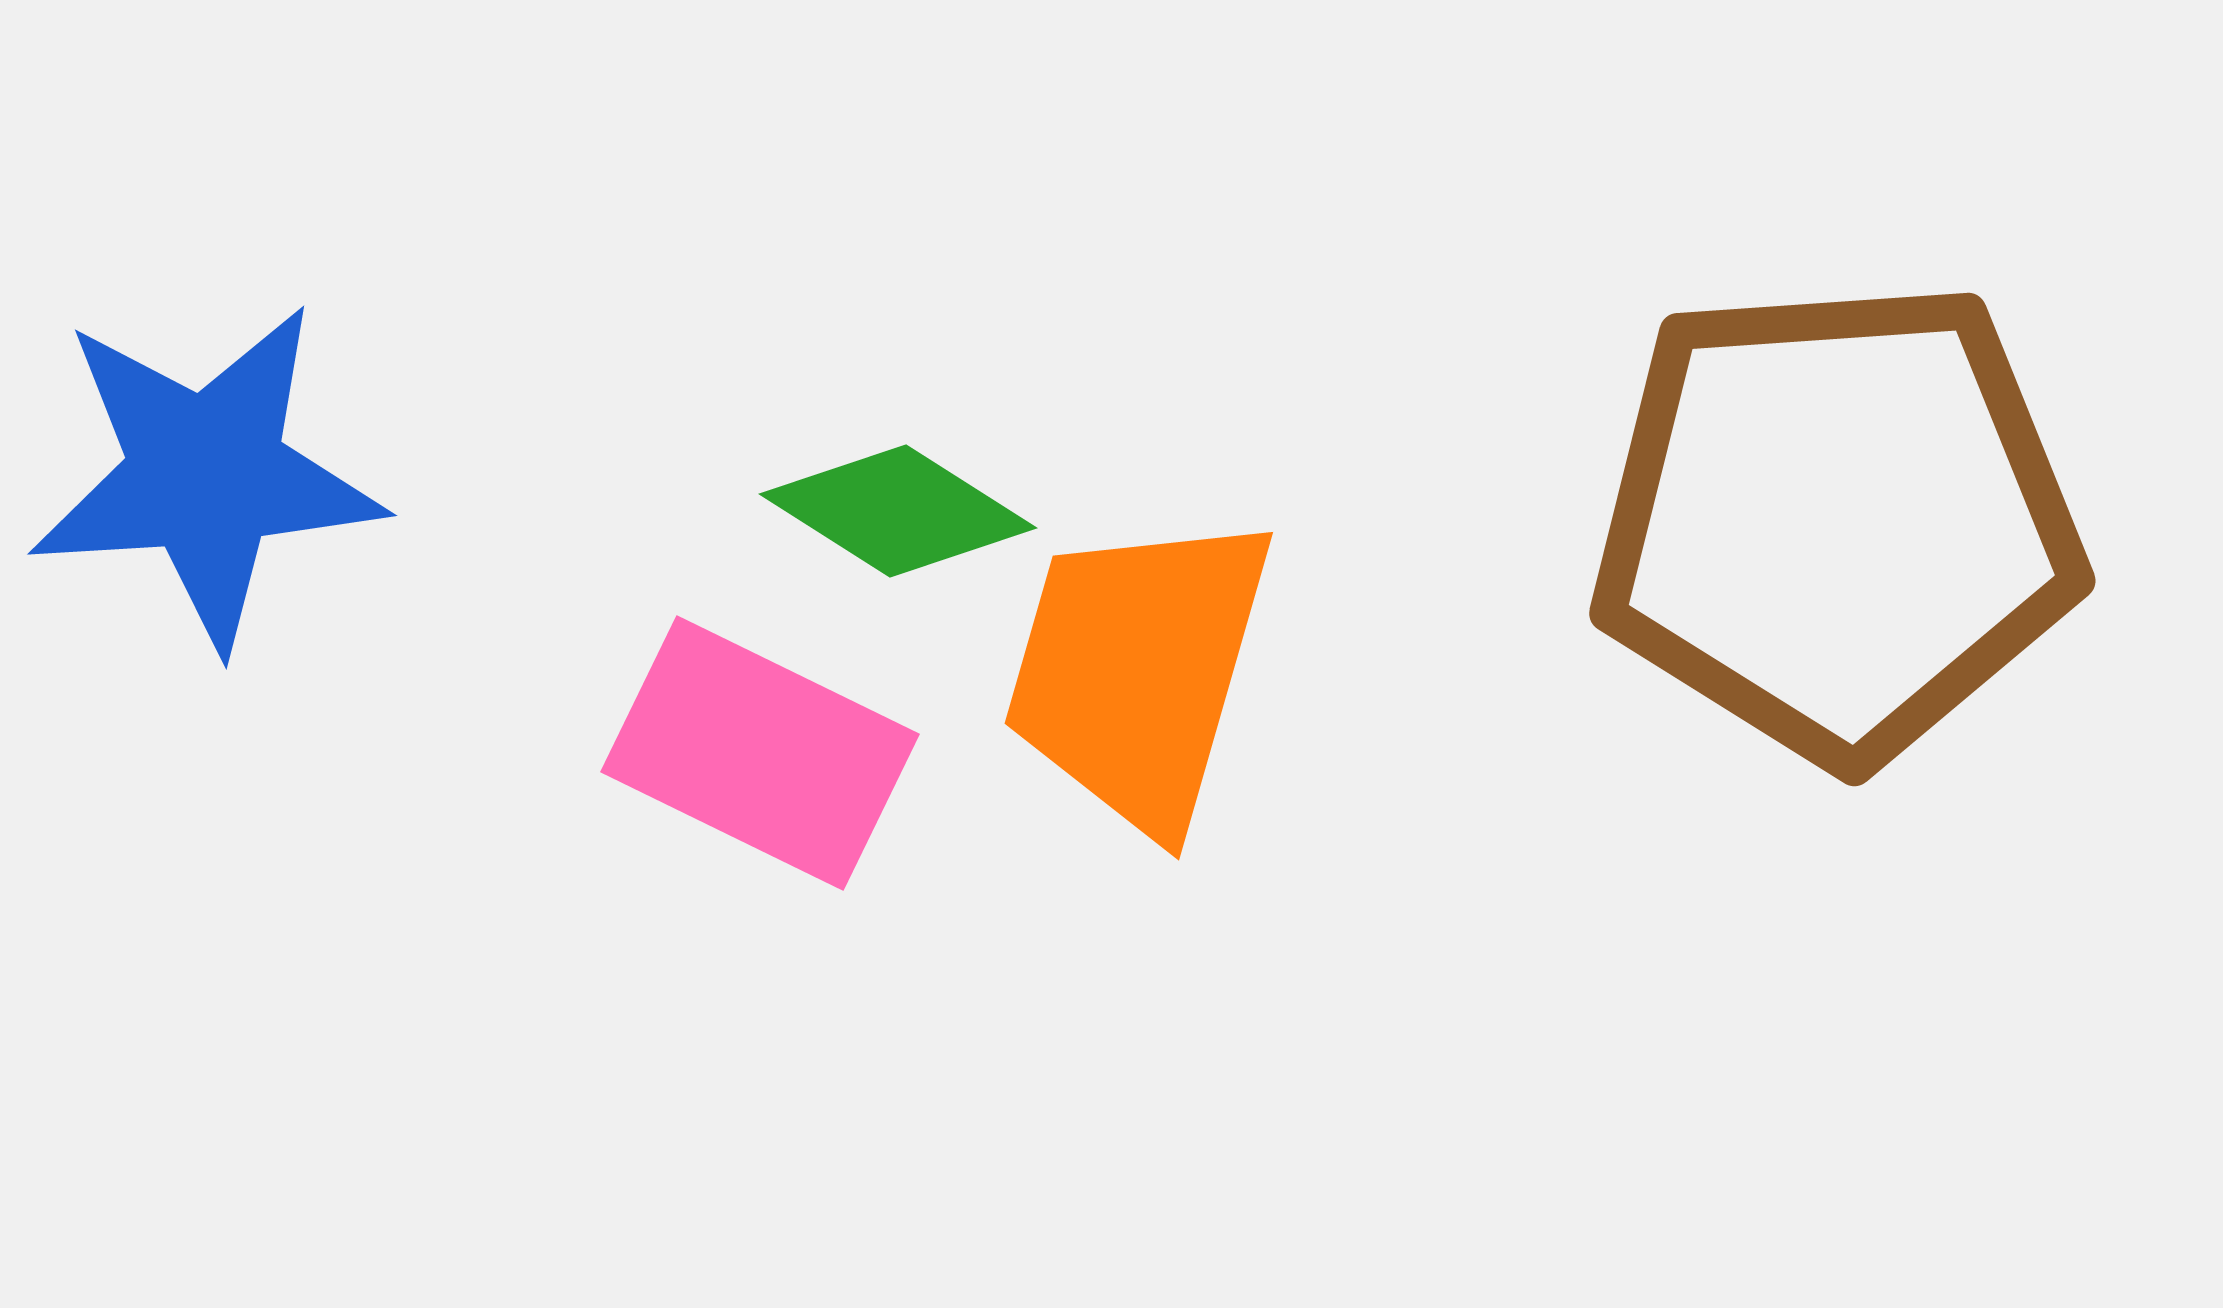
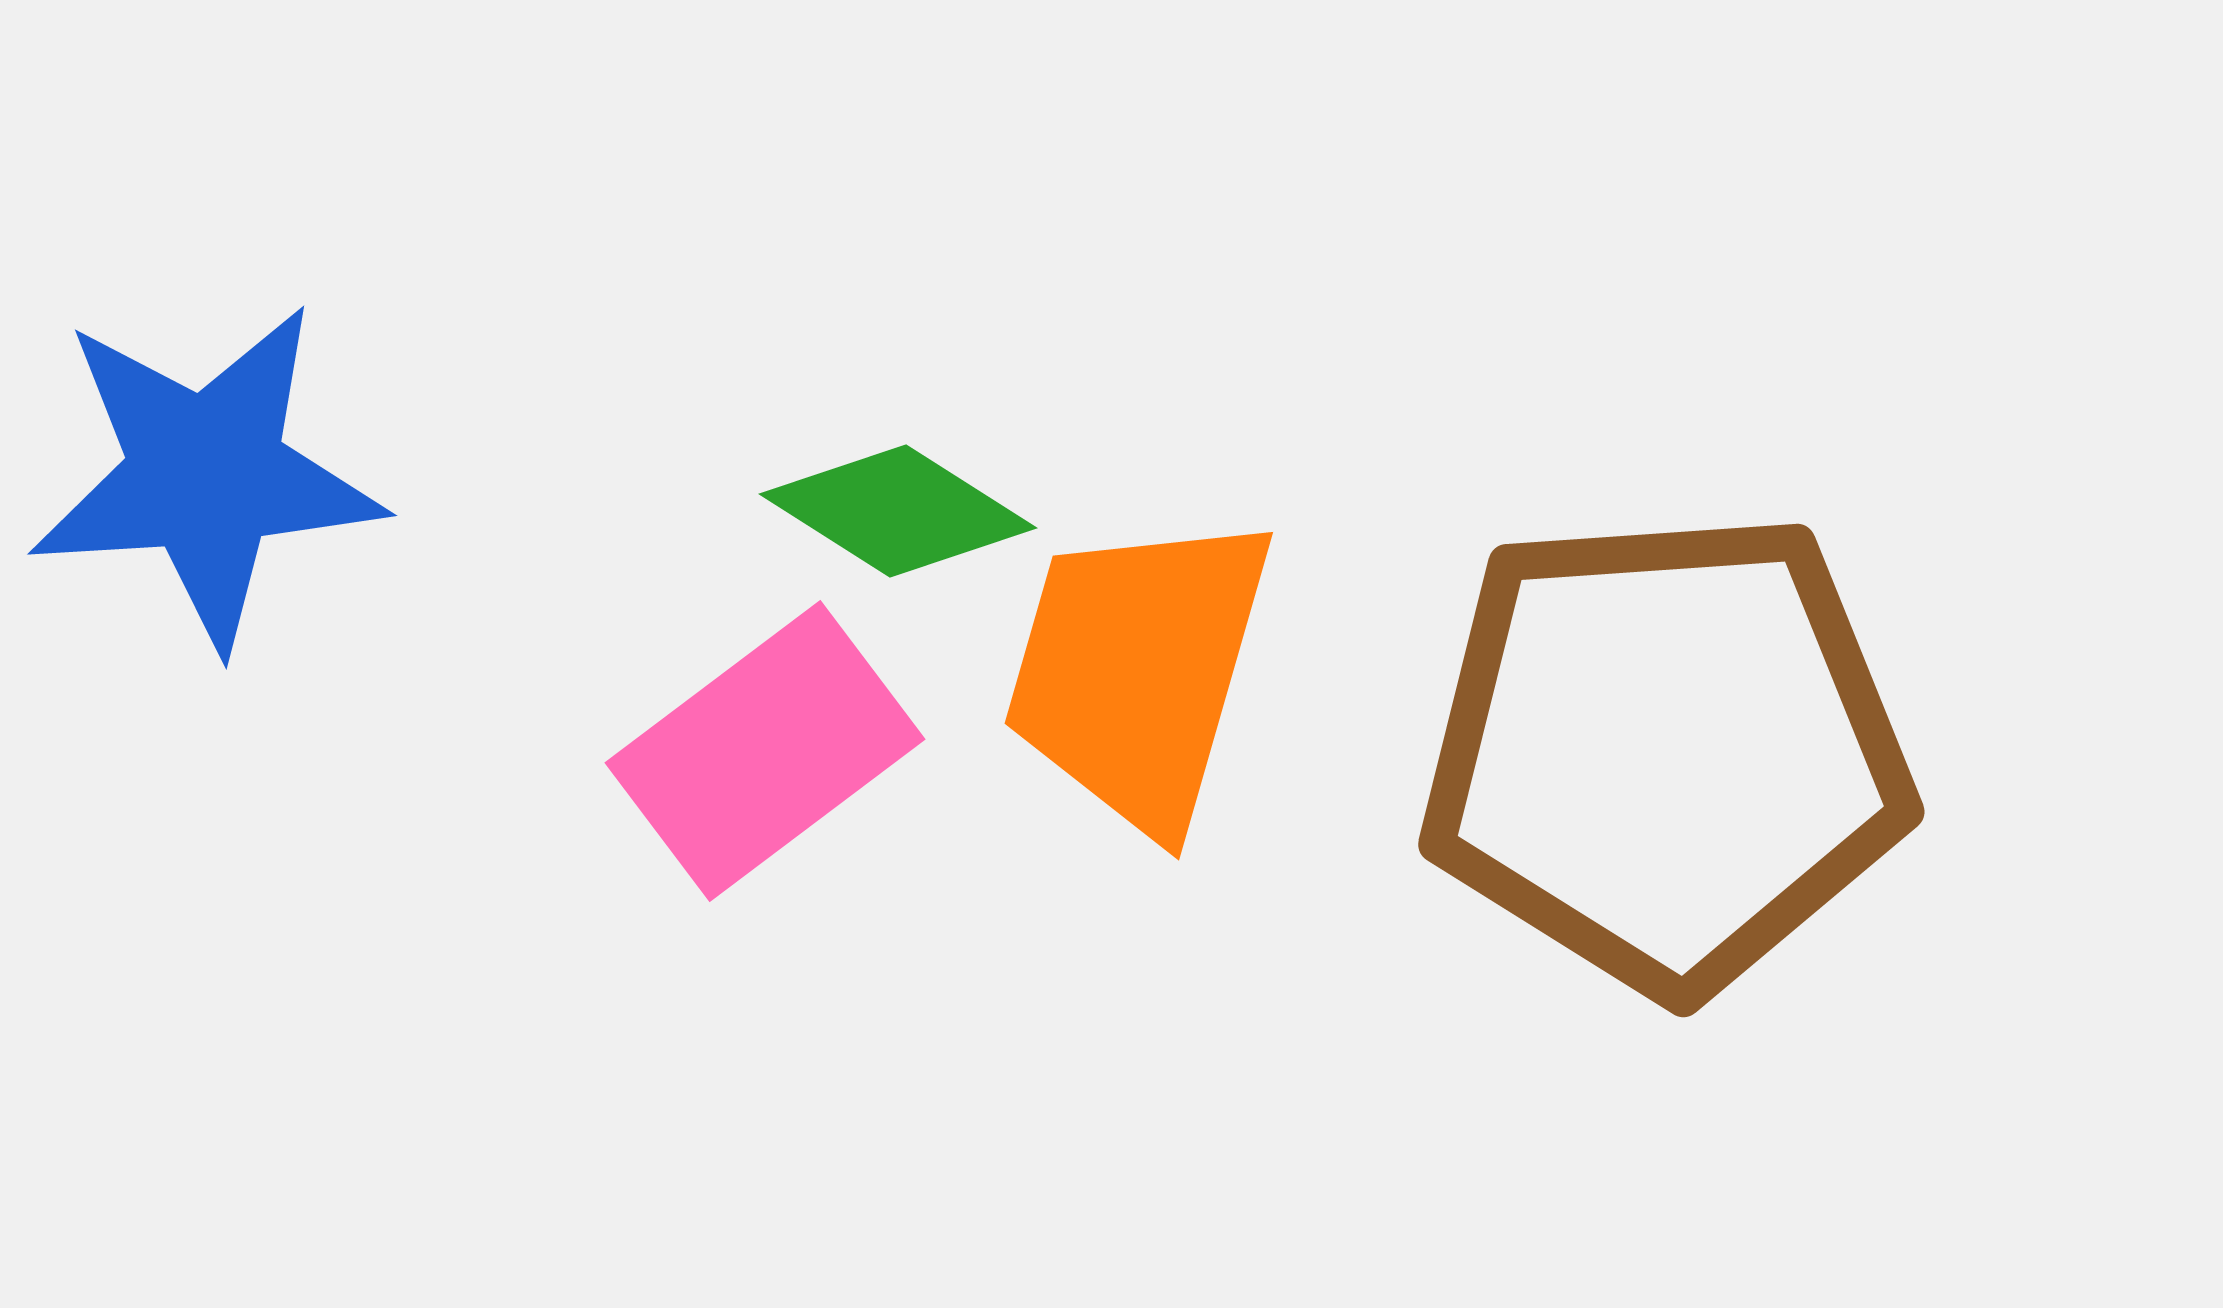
brown pentagon: moved 171 px left, 231 px down
pink rectangle: moved 5 px right, 2 px up; rotated 63 degrees counterclockwise
